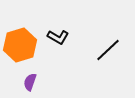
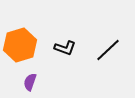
black L-shape: moved 7 px right, 11 px down; rotated 10 degrees counterclockwise
